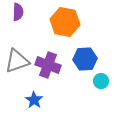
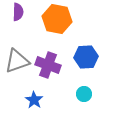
orange hexagon: moved 8 px left, 3 px up
blue hexagon: moved 1 px right, 2 px up
cyan circle: moved 17 px left, 13 px down
